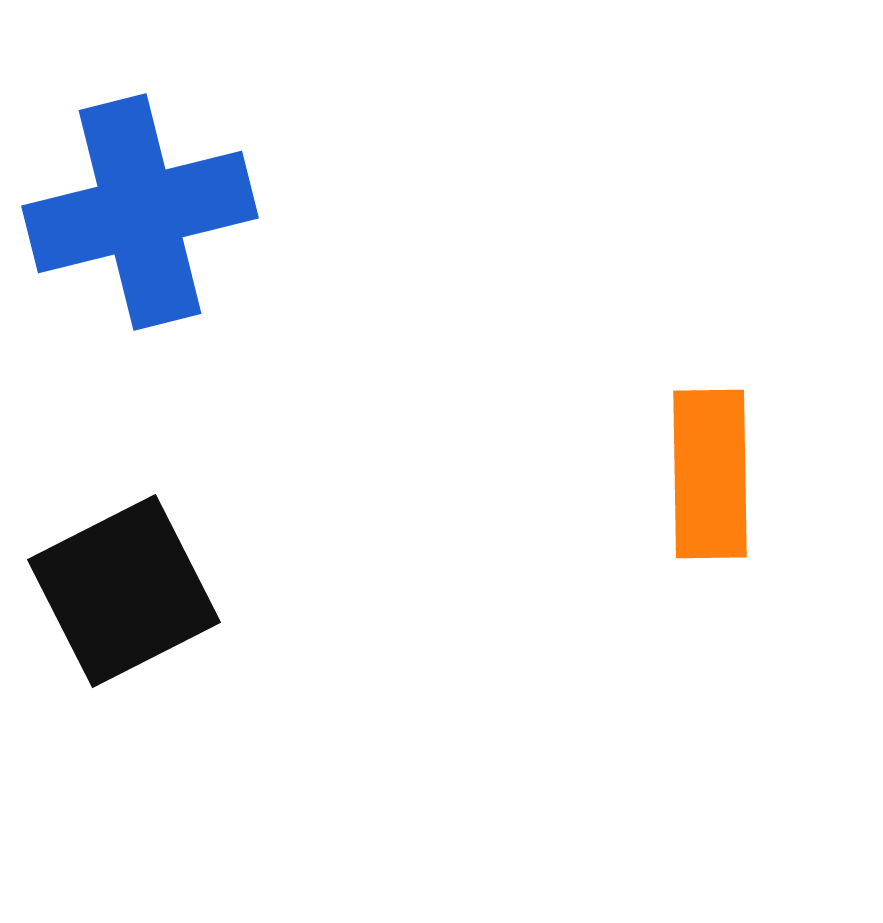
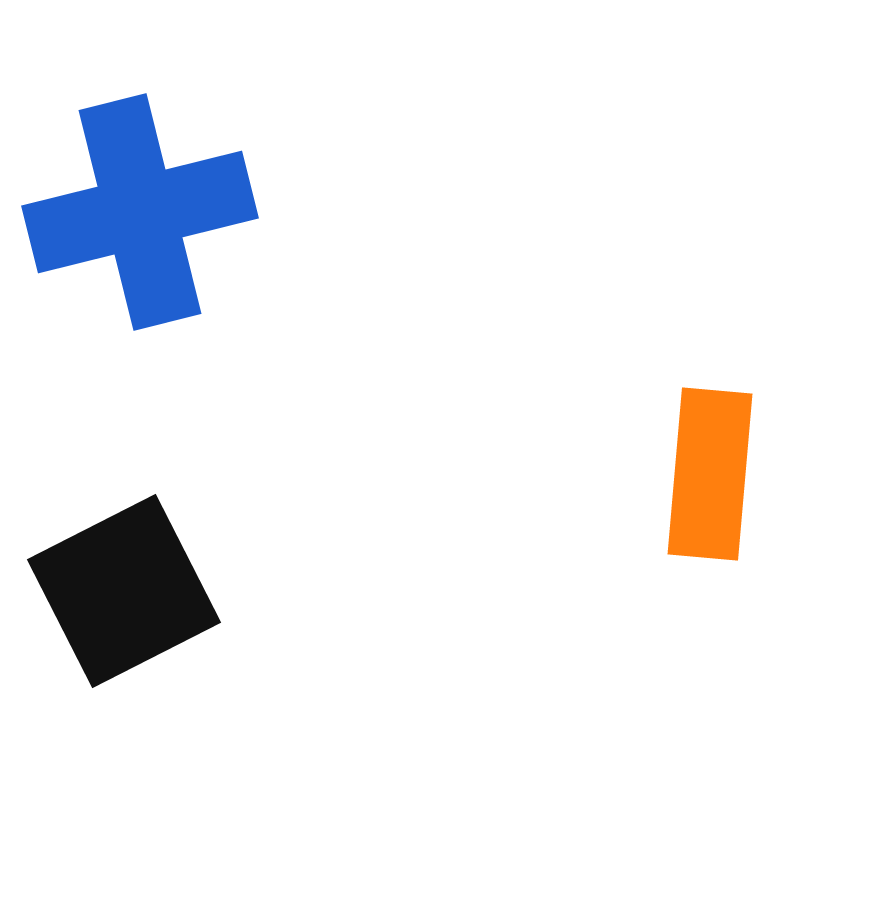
orange rectangle: rotated 6 degrees clockwise
